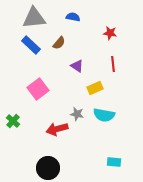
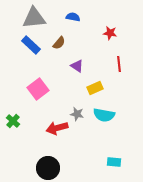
red line: moved 6 px right
red arrow: moved 1 px up
